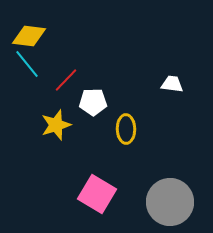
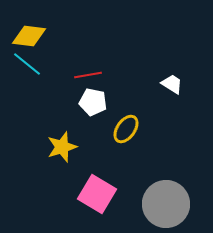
cyan line: rotated 12 degrees counterclockwise
red line: moved 22 px right, 5 px up; rotated 36 degrees clockwise
white trapezoid: rotated 25 degrees clockwise
white pentagon: rotated 12 degrees clockwise
yellow star: moved 6 px right, 22 px down
yellow ellipse: rotated 36 degrees clockwise
gray circle: moved 4 px left, 2 px down
